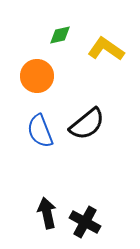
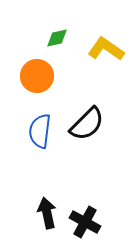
green diamond: moved 3 px left, 3 px down
black semicircle: rotated 6 degrees counterclockwise
blue semicircle: rotated 28 degrees clockwise
